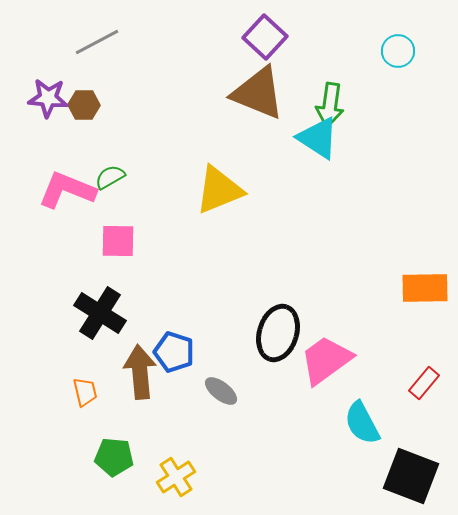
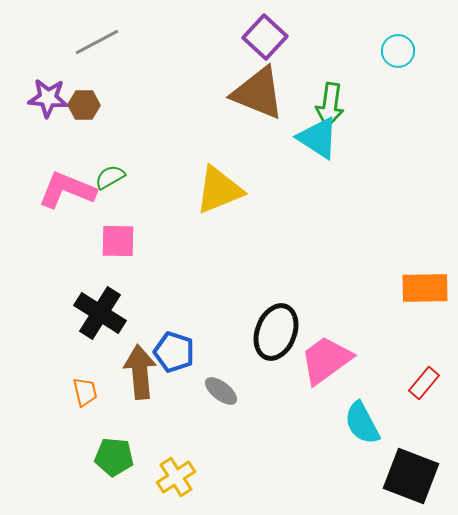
black ellipse: moved 2 px left, 1 px up; rotated 4 degrees clockwise
